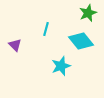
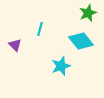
cyan line: moved 6 px left
